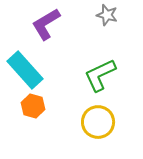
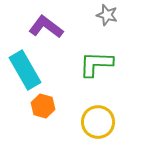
purple L-shape: moved 3 px down; rotated 68 degrees clockwise
cyan rectangle: rotated 12 degrees clockwise
green L-shape: moved 4 px left, 11 px up; rotated 27 degrees clockwise
orange hexagon: moved 10 px right
